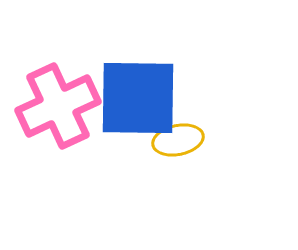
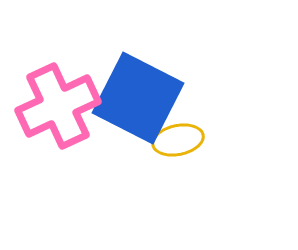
blue square: rotated 26 degrees clockwise
